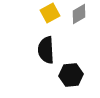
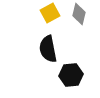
gray diamond: rotated 45 degrees counterclockwise
black semicircle: moved 2 px right, 1 px up; rotated 8 degrees counterclockwise
